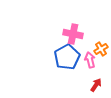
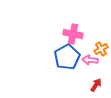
pink arrow: rotated 70 degrees counterclockwise
